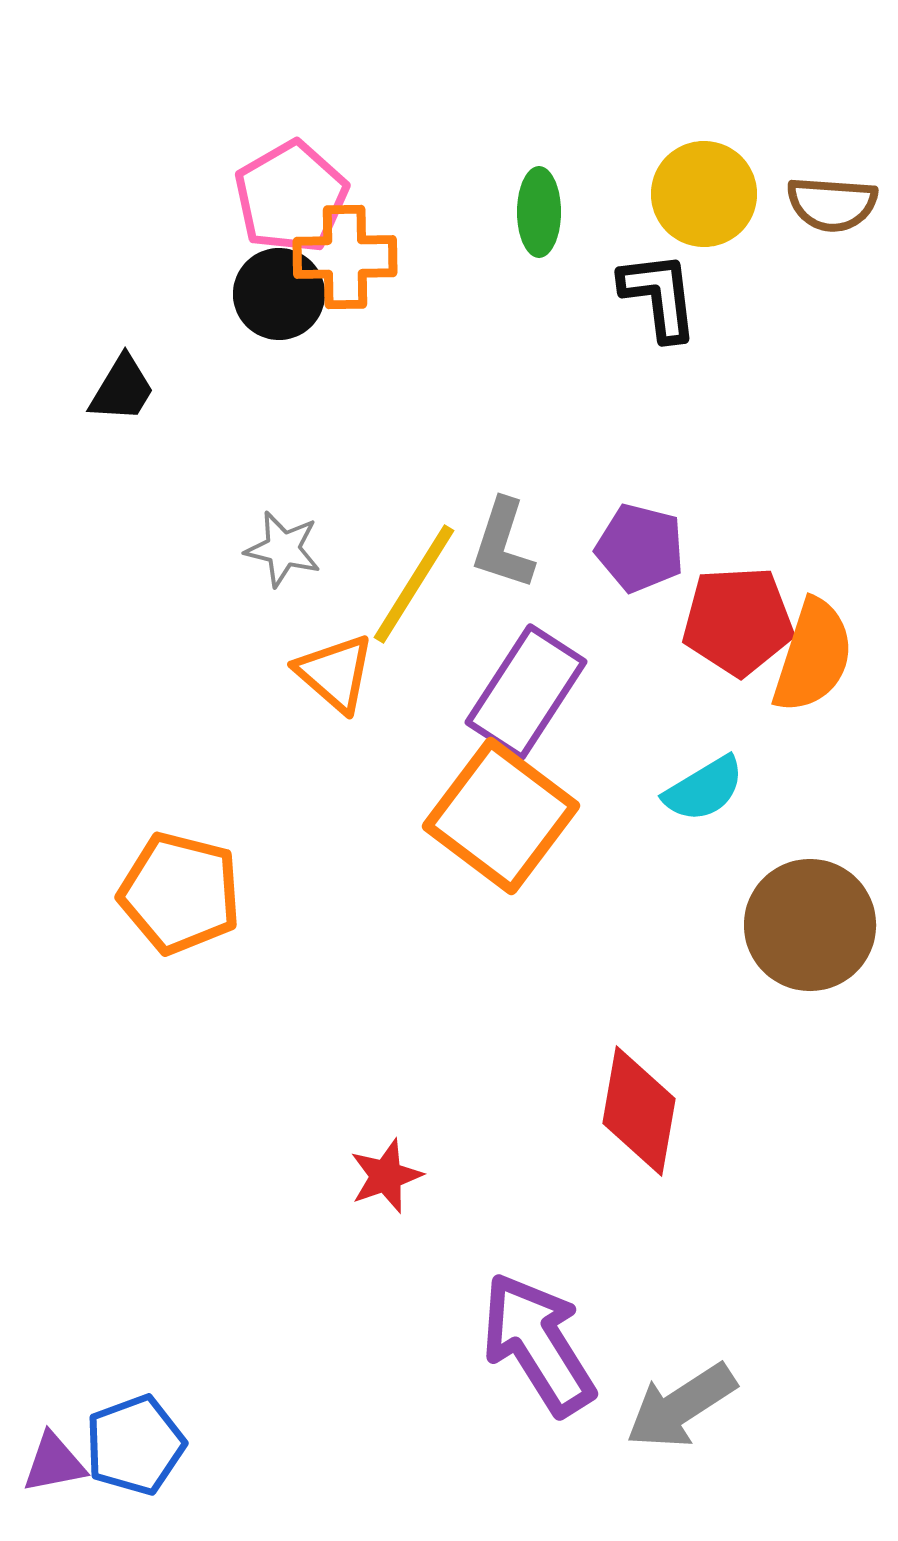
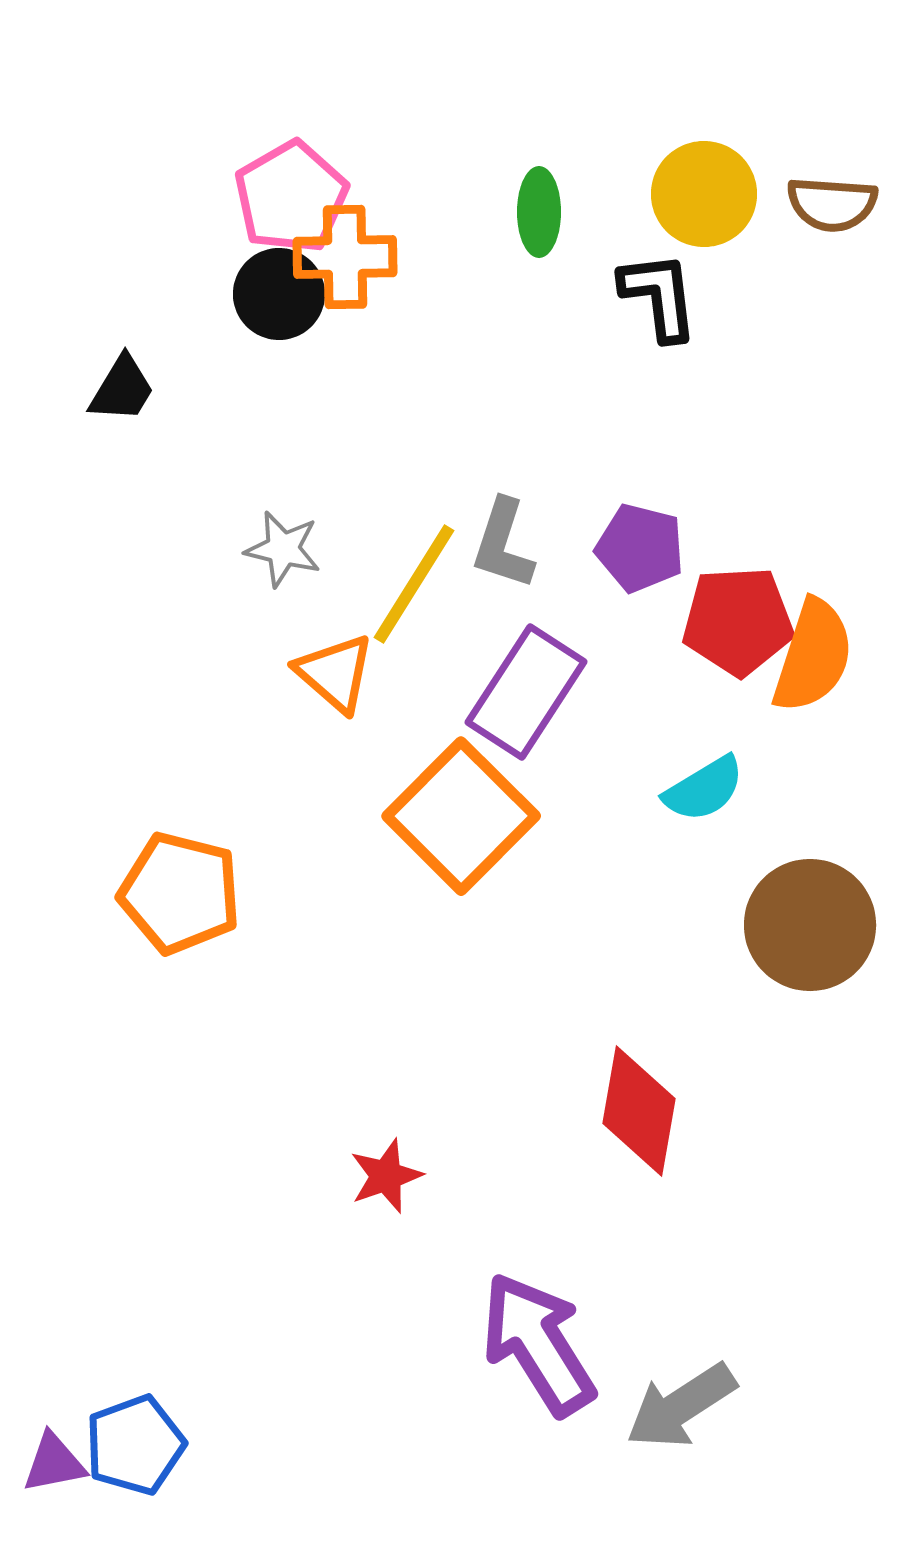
orange square: moved 40 px left; rotated 8 degrees clockwise
